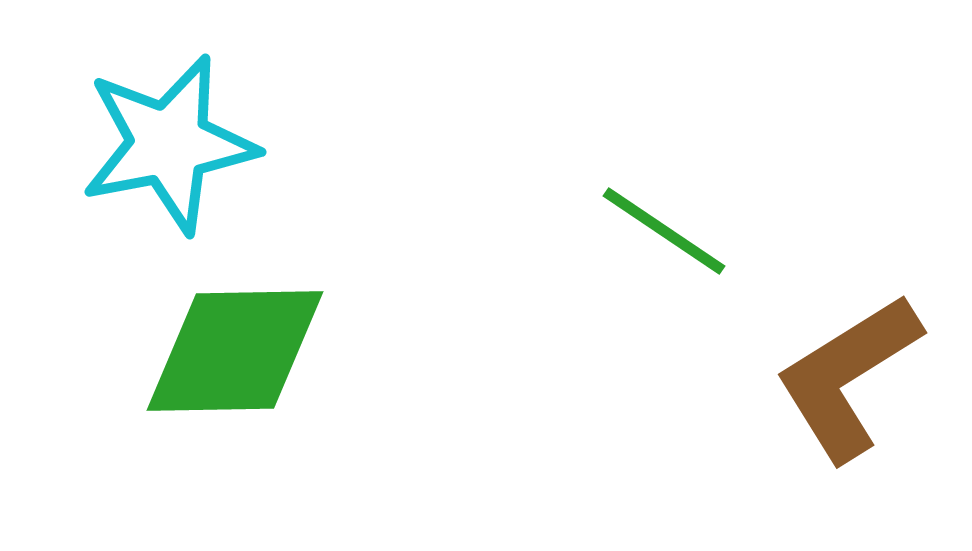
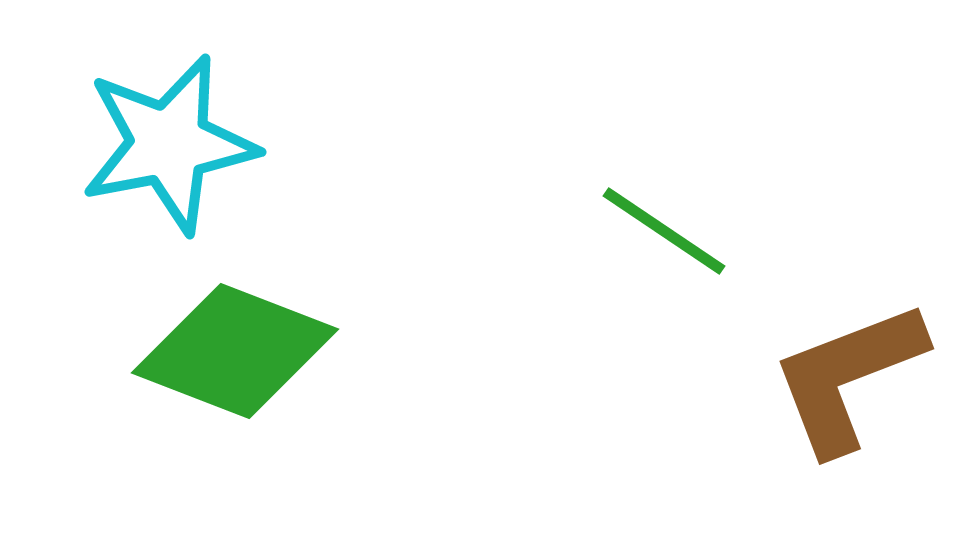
green diamond: rotated 22 degrees clockwise
brown L-shape: rotated 11 degrees clockwise
